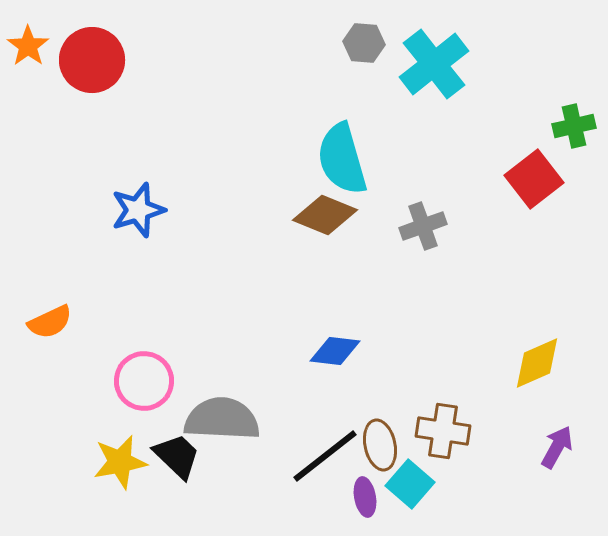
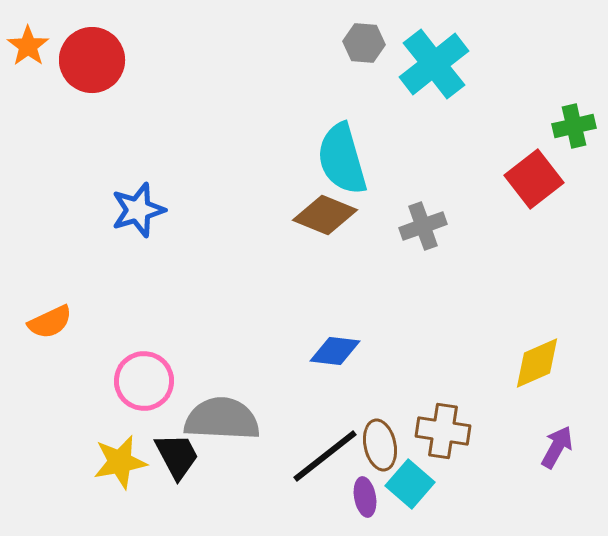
black trapezoid: rotated 18 degrees clockwise
